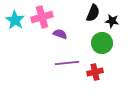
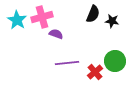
black semicircle: moved 1 px down
cyan star: moved 2 px right
purple semicircle: moved 4 px left
green circle: moved 13 px right, 18 px down
red cross: rotated 28 degrees counterclockwise
